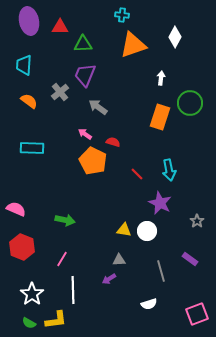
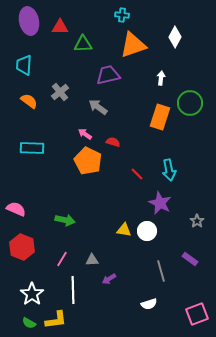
purple trapezoid: moved 23 px right; rotated 55 degrees clockwise
orange pentagon: moved 5 px left
gray triangle: moved 27 px left
